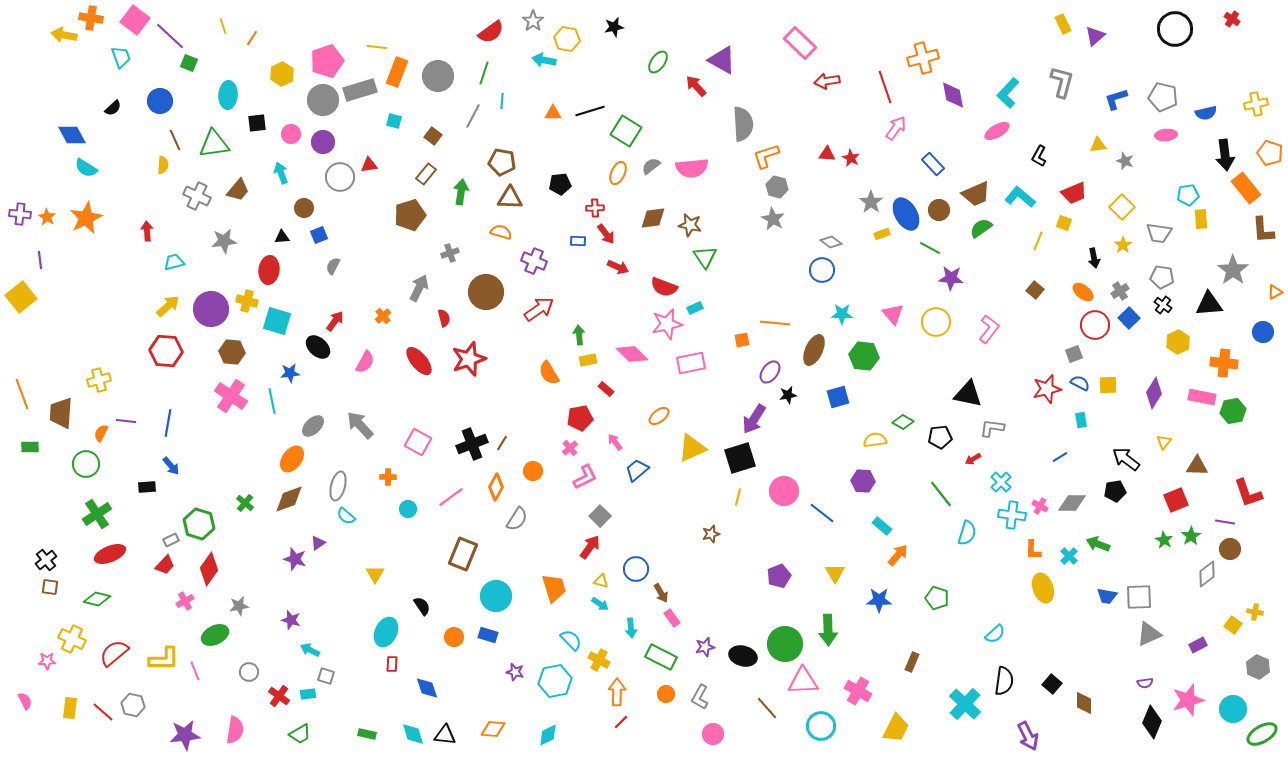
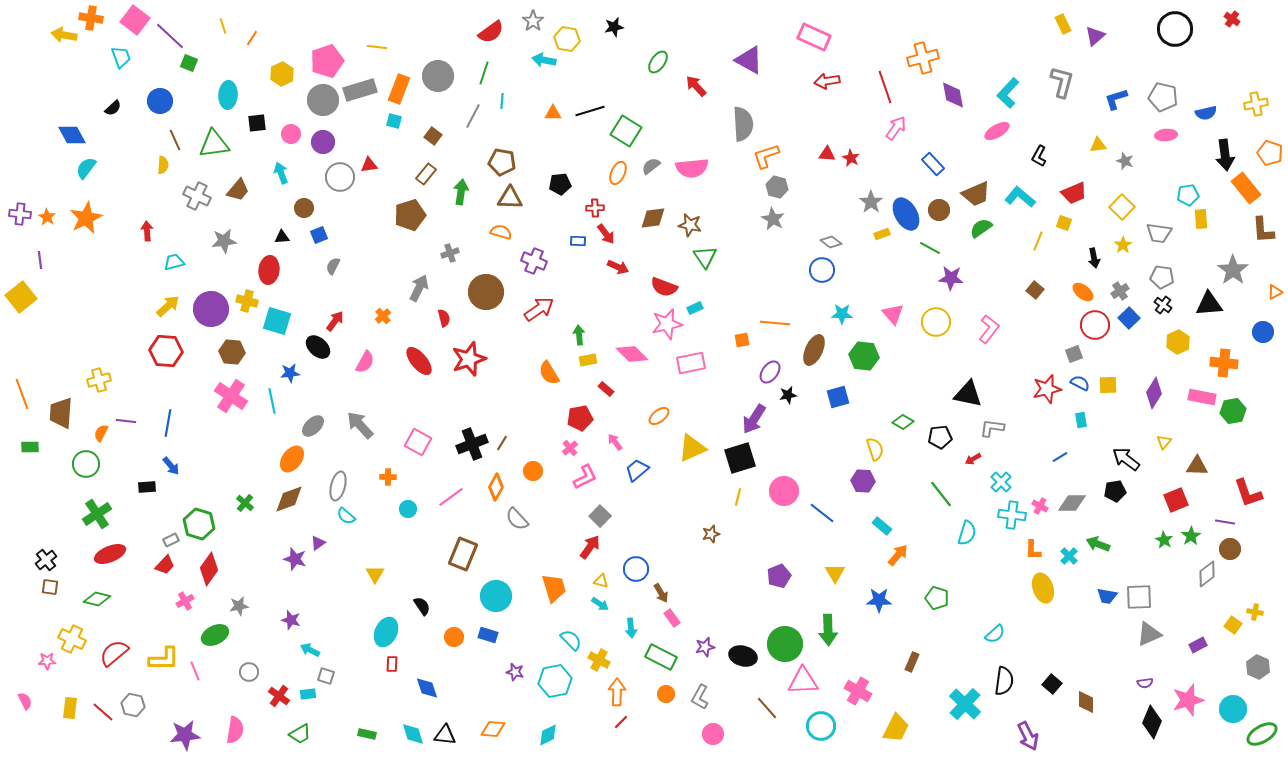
pink rectangle at (800, 43): moved 14 px right, 6 px up; rotated 20 degrees counterclockwise
purple triangle at (722, 60): moved 27 px right
orange rectangle at (397, 72): moved 2 px right, 17 px down
cyan semicircle at (86, 168): rotated 95 degrees clockwise
yellow semicircle at (875, 440): moved 9 px down; rotated 80 degrees clockwise
gray semicircle at (517, 519): rotated 105 degrees clockwise
brown diamond at (1084, 703): moved 2 px right, 1 px up
